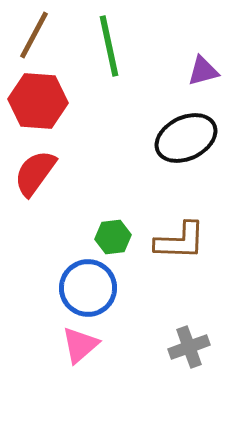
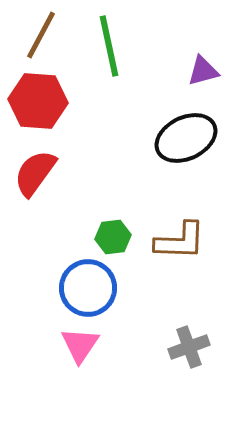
brown line: moved 7 px right
pink triangle: rotated 15 degrees counterclockwise
